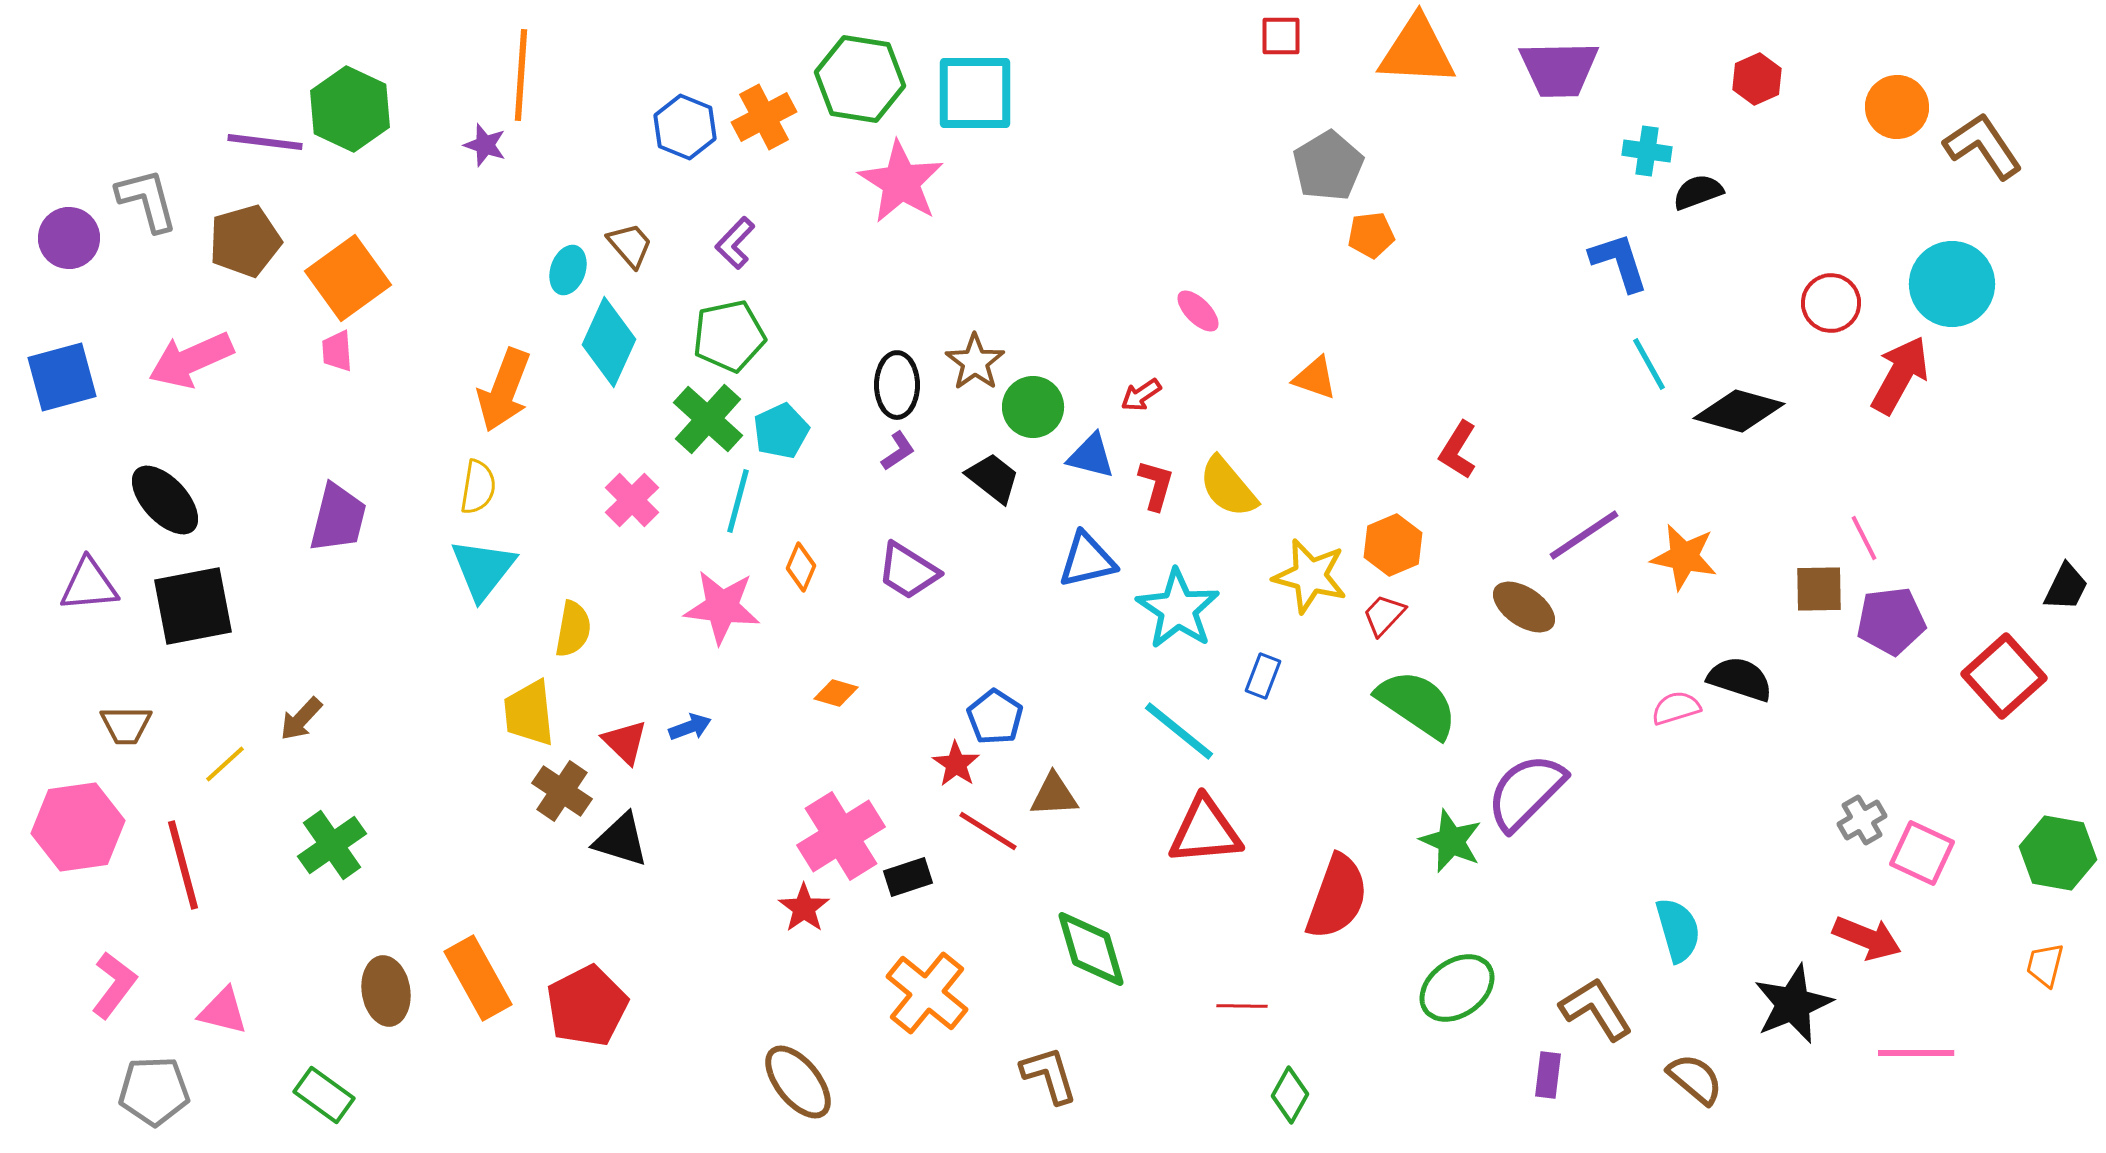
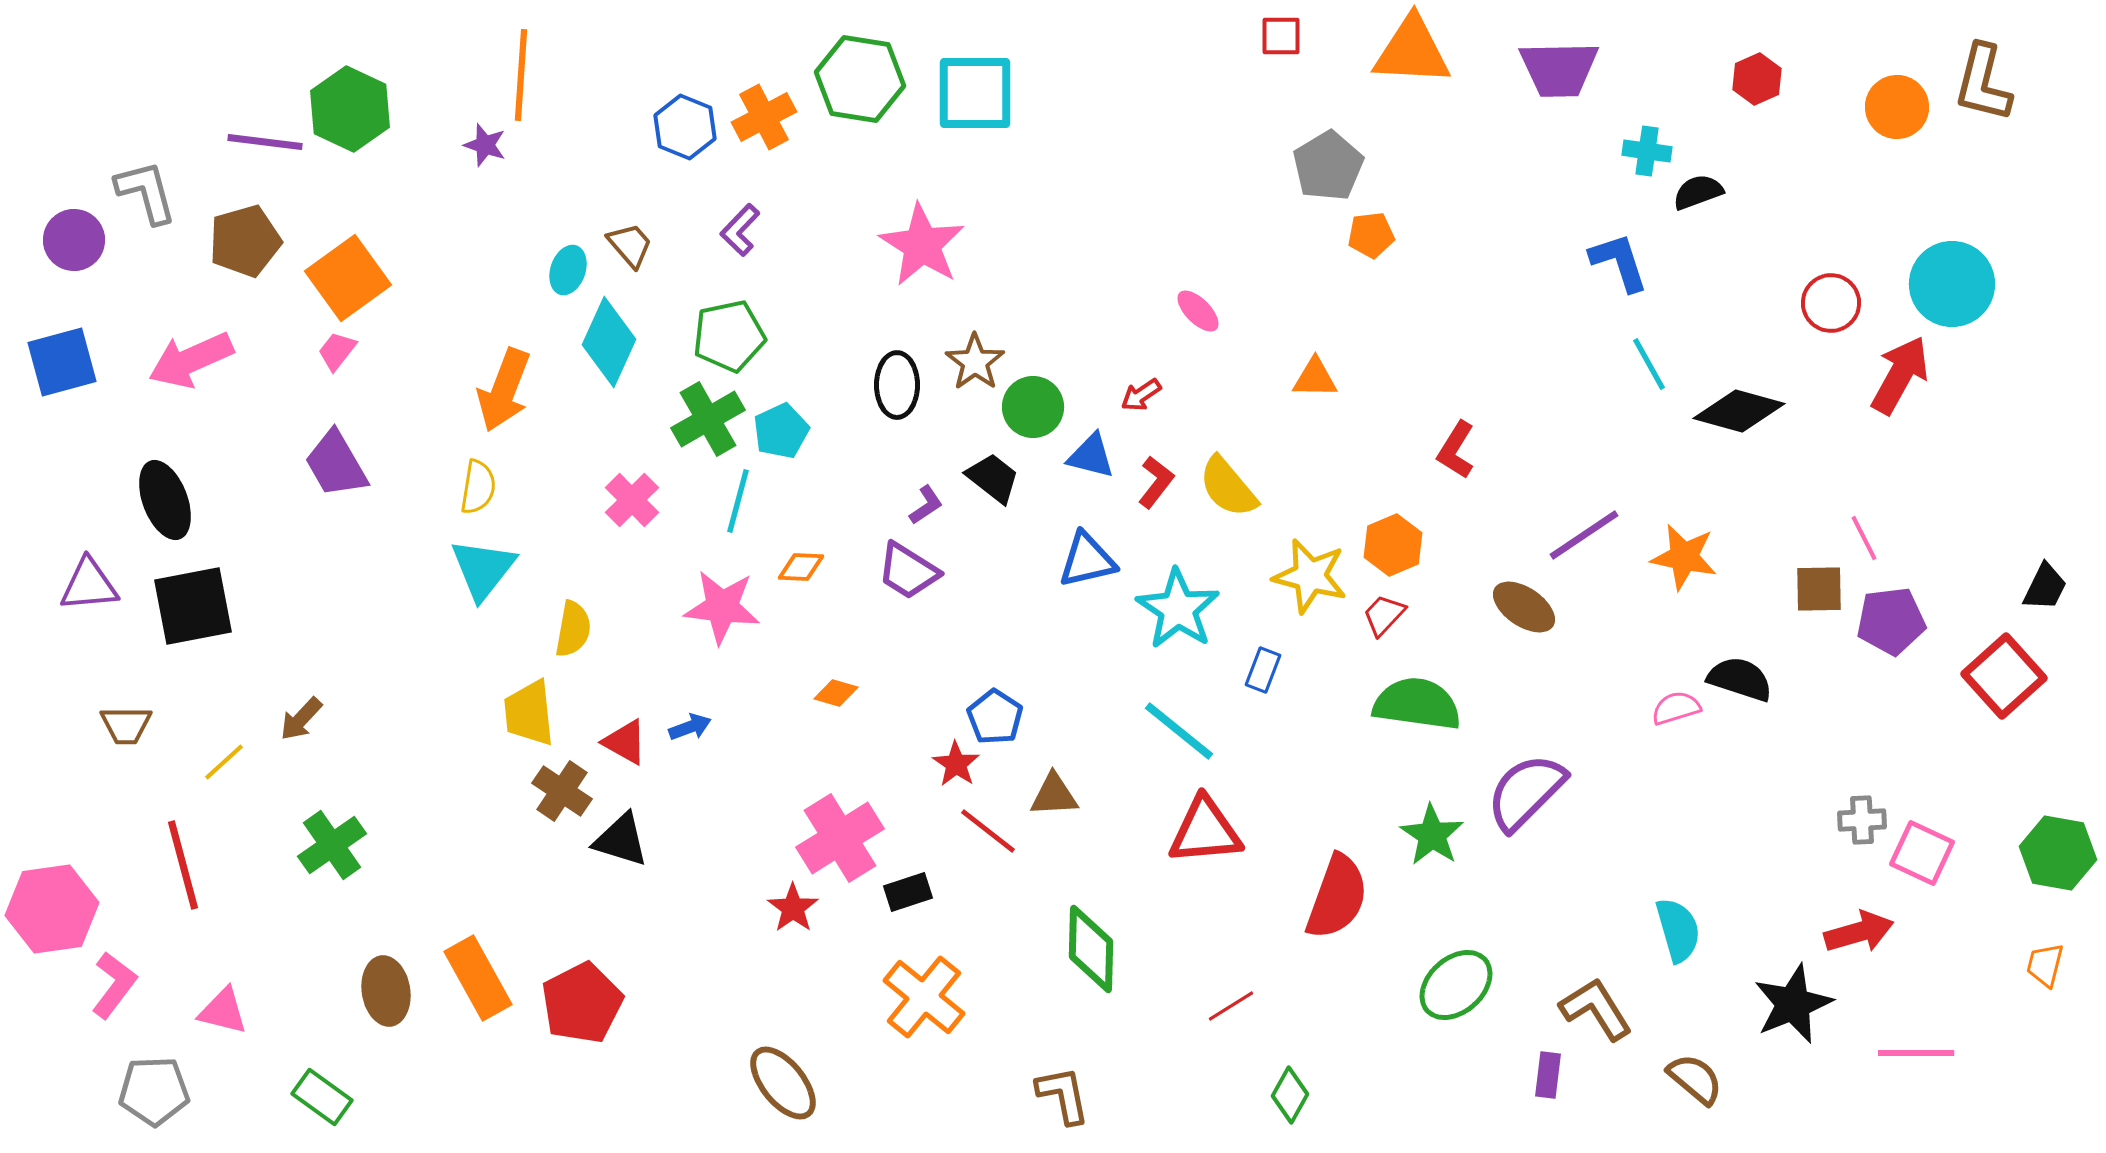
orange triangle at (1417, 51): moved 5 px left
brown L-shape at (1983, 146): moved 63 px up; rotated 132 degrees counterclockwise
pink star at (901, 182): moved 21 px right, 63 px down
gray L-shape at (147, 200): moved 1 px left, 8 px up
purple circle at (69, 238): moved 5 px right, 2 px down
purple L-shape at (735, 243): moved 5 px right, 13 px up
pink trapezoid at (337, 351): rotated 42 degrees clockwise
blue square at (62, 377): moved 15 px up
orange triangle at (1315, 378): rotated 18 degrees counterclockwise
green cross at (708, 419): rotated 18 degrees clockwise
red L-shape at (1458, 450): moved 2 px left
purple L-shape at (898, 451): moved 28 px right, 54 px down
red L-shape at (1156, 485): moved 3 px up; rotated 22 degrees clockwise
black ellipse at (165, 500): rotated 22 degrees clockwise
purple trapezoid at (338, 518): moved 2 px left, 54 px up; rotated 136 degrees clockwise
orange diamond at (801, 567): rotated 69 degrees clockwise
black trapezoid at (2066, 587): moved 21 px left
blue rectangle at (1263, 676): moved 6 px up
green semicircle at (1417, 704): rotated 26 degrees counterclockwise
red triangle at (625, 742): rotated 15 degrees counterclockwise
yellow line at (225, 764): moved 1 px left, 2 px up
gray cross at (1862, 820): rotated 27 degrees clockwise
pink hexagon at (78, 827): moved 26 px left, 82 px down
red line at (988, 831): rotated 6 degrees clockwise
pink cross at (841, 836): moved 1 px left, 2 px down
green star at (1451, 841): moved 19 px left, 6 px up; rotated 10 degrees clockwise
black rectangle at (908, 877): moved 15 px down
red star at (804, 908): moved 11 px left
red arrow at (1867, 938): moved 8 px left, 6 px up; rotated 38 degrees counterclockwise
green diamond at (1091, 949): rotated 18 degrees clockwise
green ellipse at (1457, 988): moved 1 px left, 3 px up; rotated 6 degrees counterclockwise
orange cross at (927, 993): moved 3 px left, 4 px down
red pentagon at (587, 1006): moved 5 px left, 3 px up
red line at (1242, 1006): moved 11 px left; rotated 33 degrees counterclockwise
brown L-shape at (1049, 1075): moved 14 px right, 20 px down; rotated 6 degrees clockwise
brown ellipse at (798, 1082): moved 15 px left, 1 px down
green rectangle at (324, 1095): moved 2 px left, 2 px down
